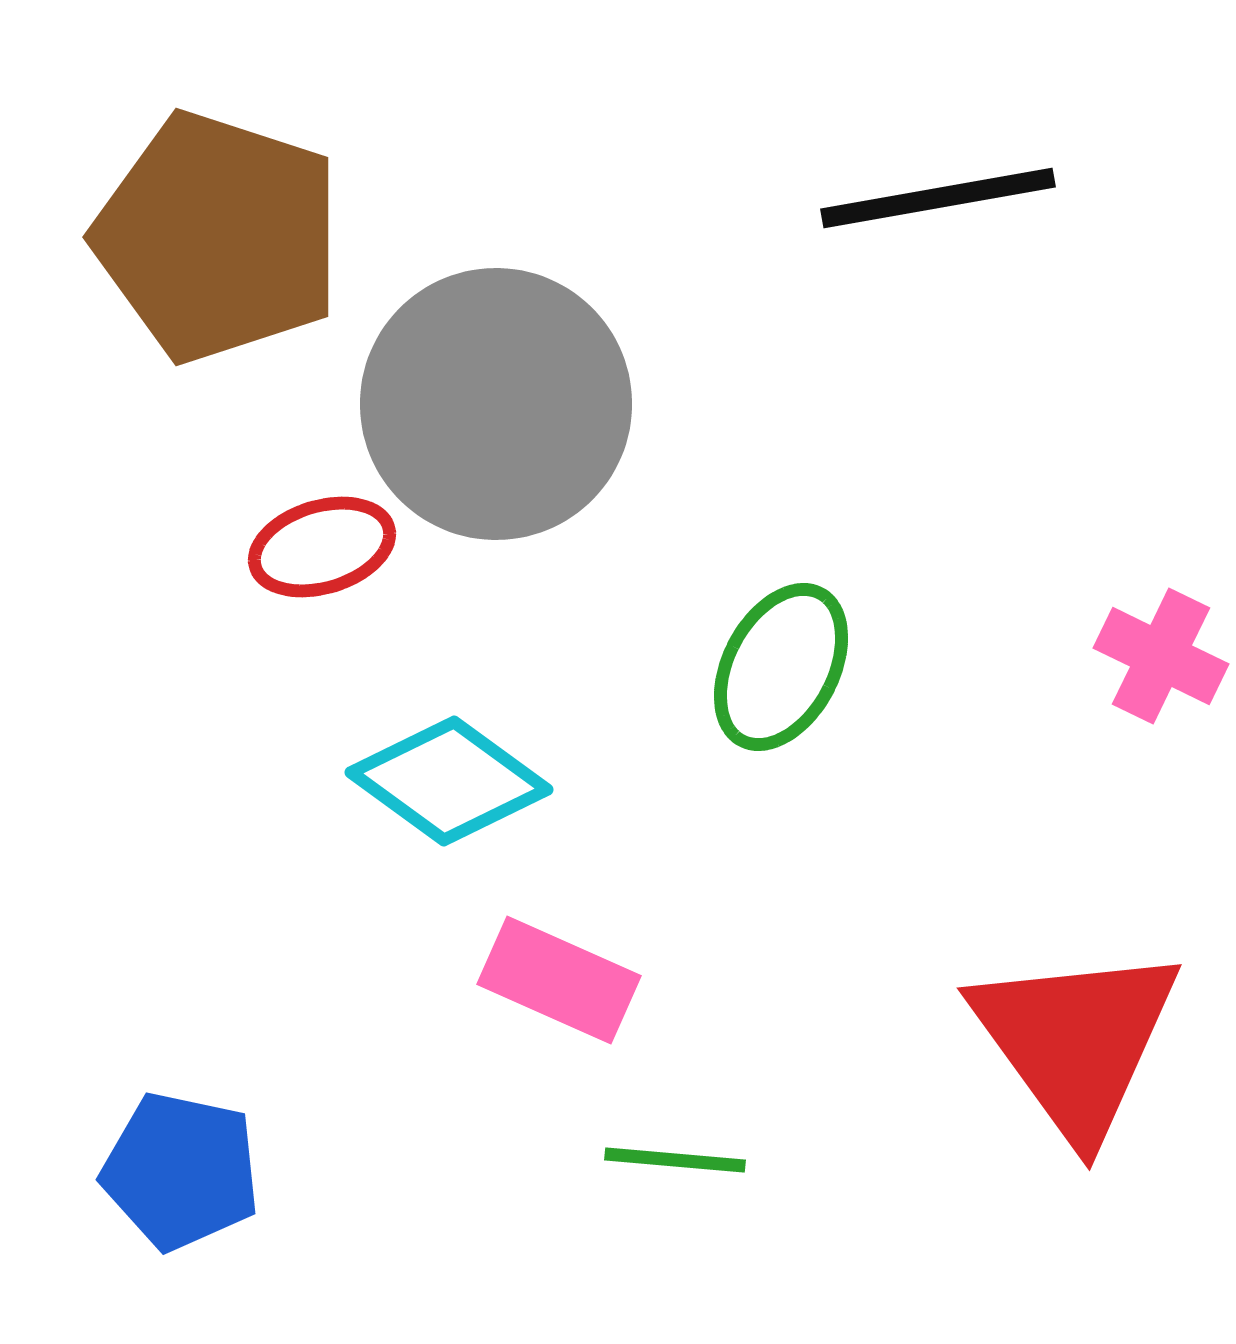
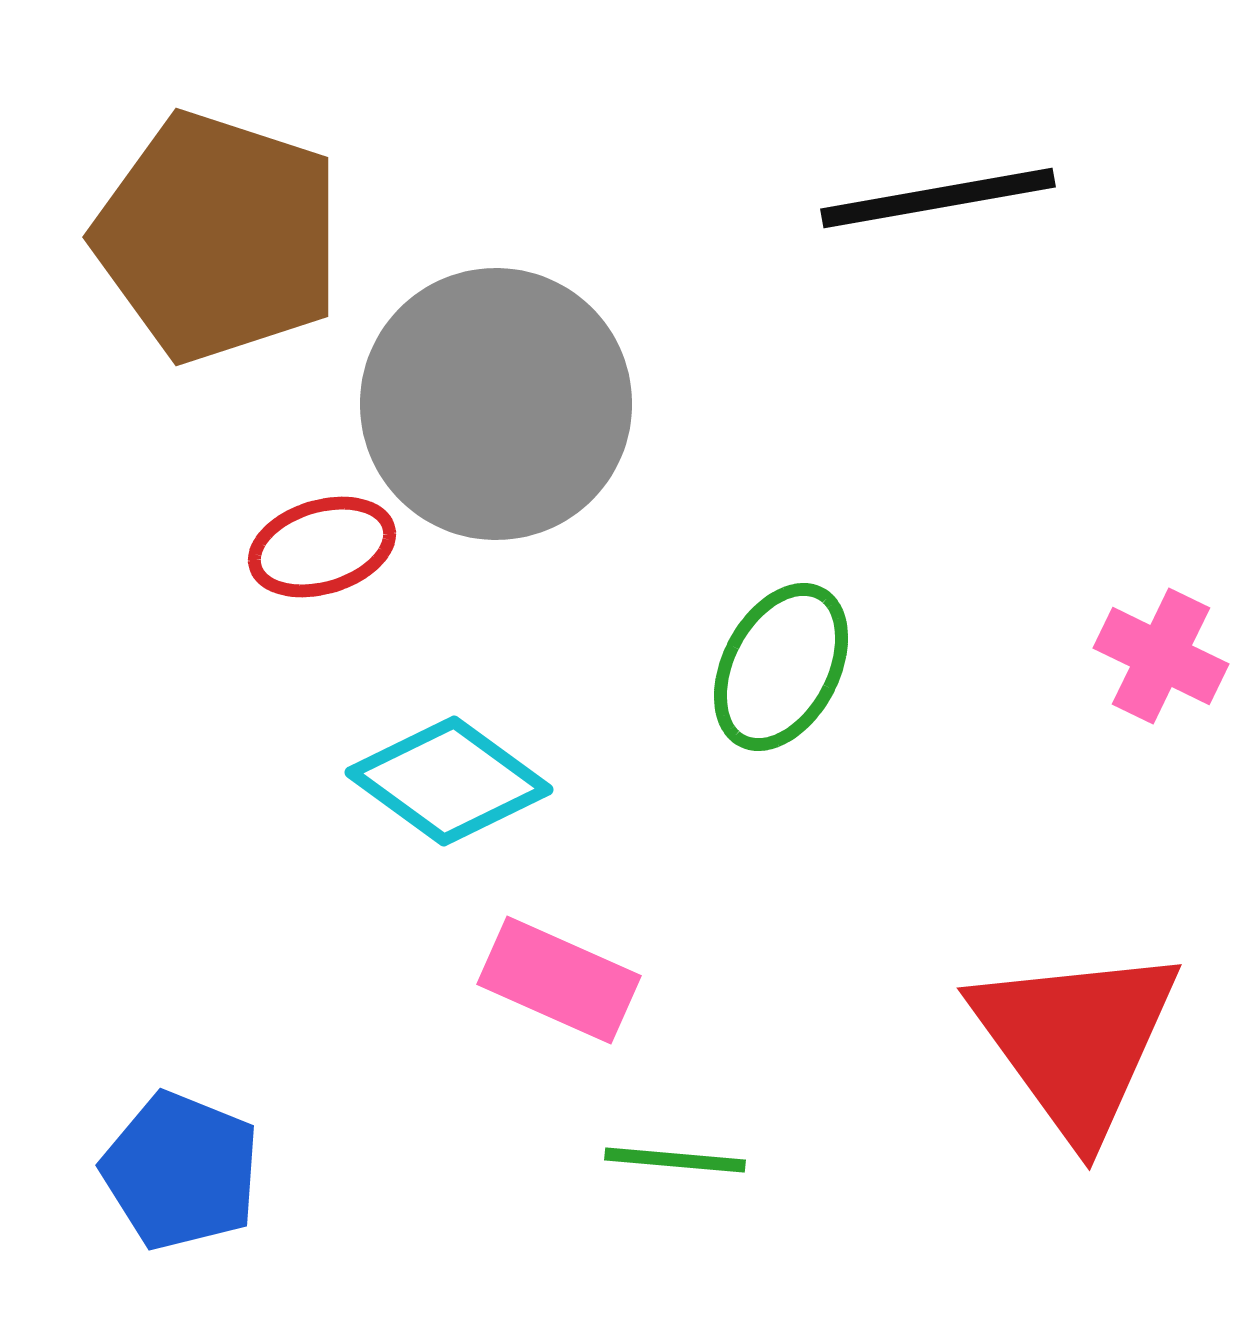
blue pentagon: rotated 10 degrees clockwise
